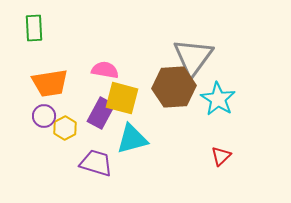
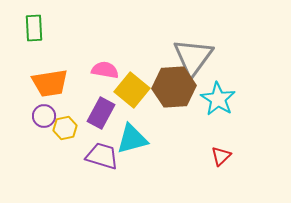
yellow square: moved 10 px right, 8 px up; rotated 24 degrees clockwise
yellow hexagon: rotated 15 degrees clockwise
purple trapezoid: moved 6 px right, 7 px up
